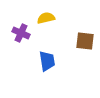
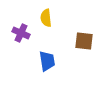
yellow semicircle: rotated 84 degrees counterclockwise
brown square: moved 1 px left
